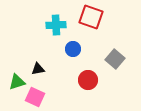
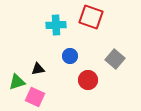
blue circle: moved 3 px left, 7 px down
